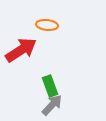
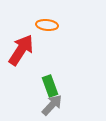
red arrow: rotated 24 degrees counterclockwise
